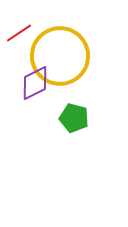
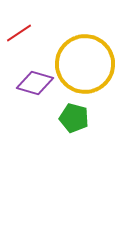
yellow circle: moved 25 px right, 8 px down
purple diamond: rotated 42 degrees clockwise
